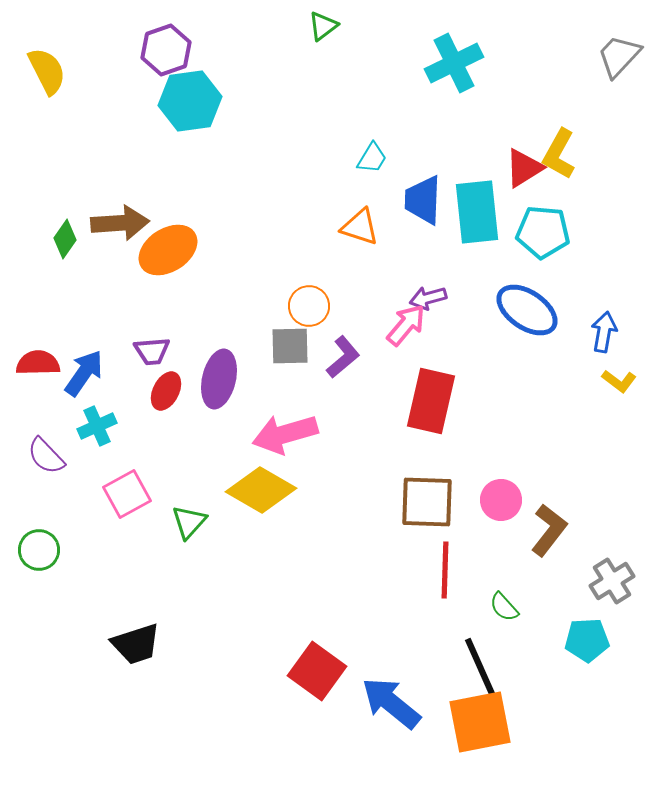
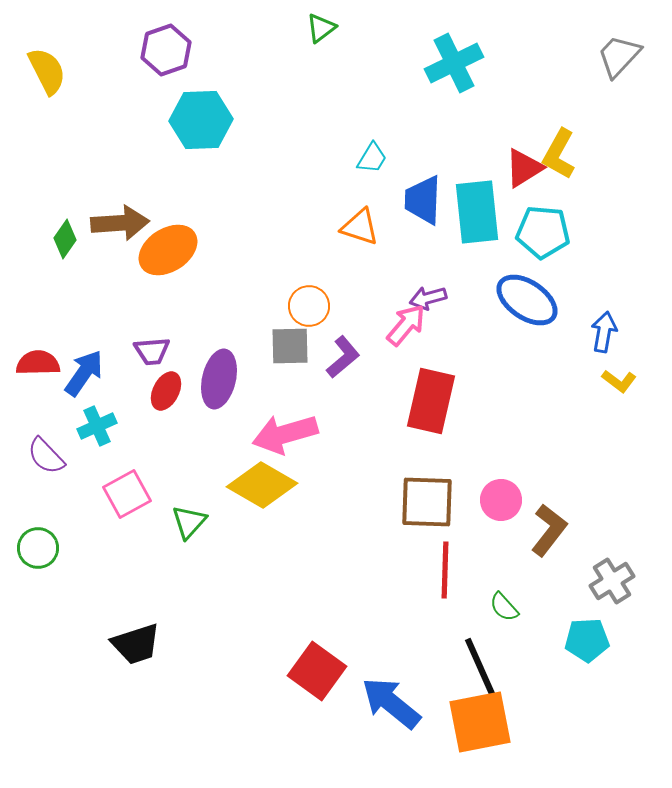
green triangle at (323, 26): moved 2 px left, 2 px down
cyan hexagon at (190, 101): moved 11 px right, 19 px down; rotated 6 degrees clockwise
blue ellipse at (527, 310): moved 10 px up
yellow diamond at (261, 490): moved 1 px right, 5 px up
green circle at (39, 550): moved 1 px left, 2 px up
